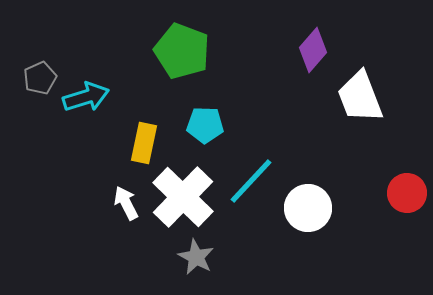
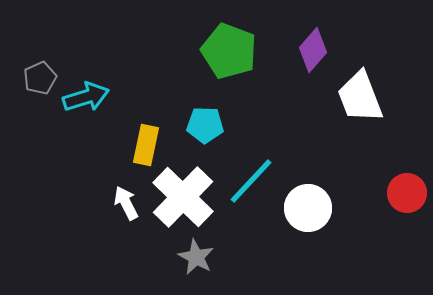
green pentagon: moved 47 px right
yellow rectangle: moved 2 px right, 2 px down
